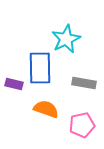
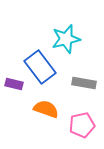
cyan star: rotated 12 degrees clockwise
blue rectangle: moved 1 px up; rotated 36 degrees counterclockwise
